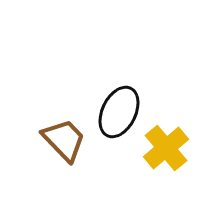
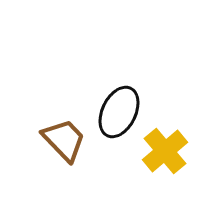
yellow cross: moved 1 px left, 3 px down
